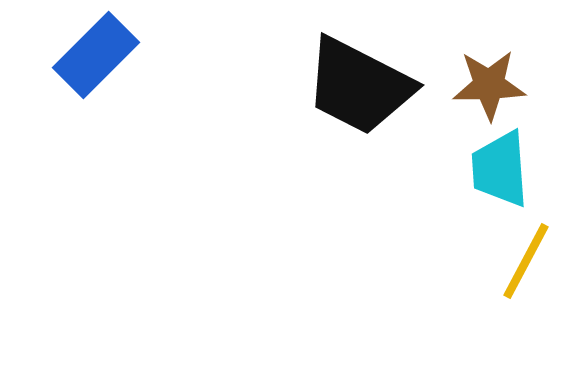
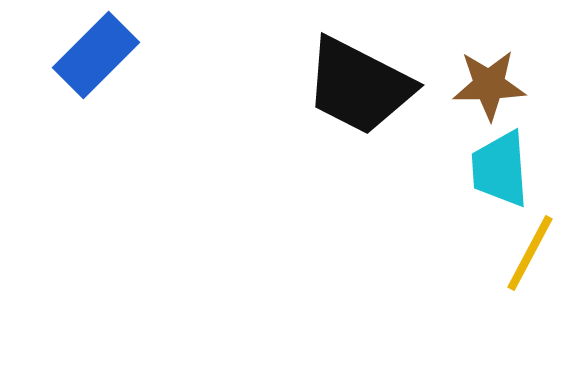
yellow line: moved 4 px right, 8 px up
